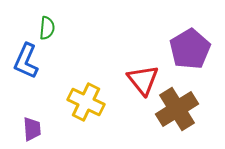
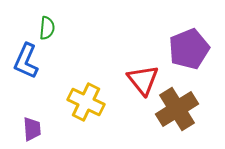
purple pentagon: moved 1 px left; rotated 9 degrees clockwise
